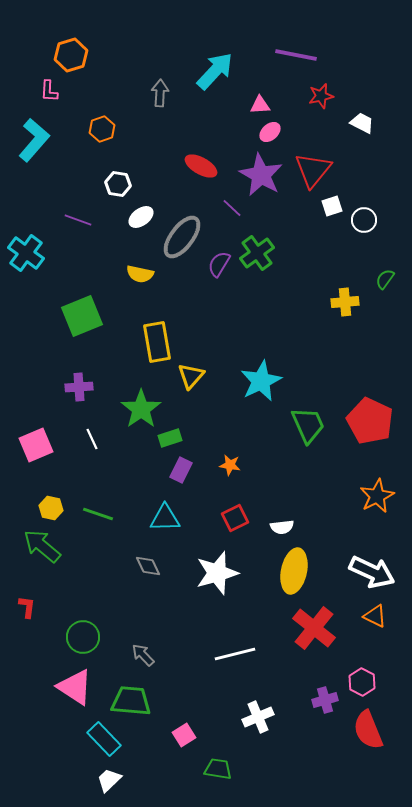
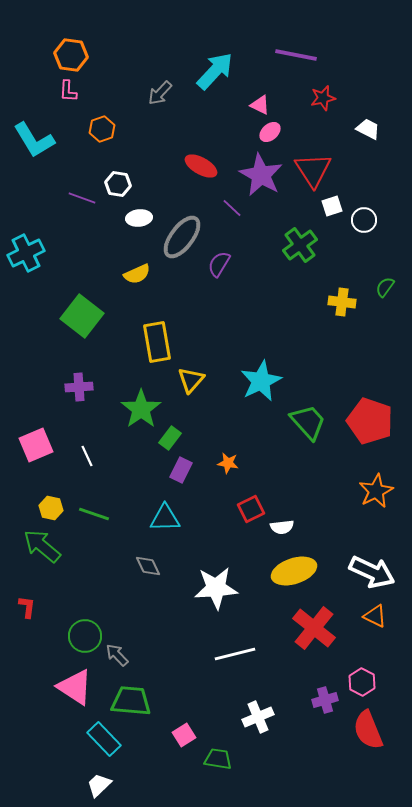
orange hexagon at (71, 55): rotated 24 degrees clockwise
pink L-shape at (49, 91): moved 19 px right
gray arrow at (160, 93): rotated 140 degrees counterclockwise
red star at (321, 96): moved 2 px right, 2 px down
pink triangle at (260, 105): rotated 30 degrees clockwise
white trapezoid at (362, 123): moved 6 px right, 6 px down
cyan L-shape at (34, 140): rotated 108 degrees clockwise
red triangle at (313, 170): rotated 12 degrees counterclockwise
white ellipse at (141, 217): moved 2 px left, 1 px down; rotated 30 degrees clockwise
purple line at (78, 220): moved 4 px right, 22 px up
cyan cross at (26, 253): rotated 27 degrees clockwise
green cross at (257, 253): moved 43 px right, 8 px up
yellow semicircle at (140, 274): moved 3 px left; rotated 36 degrees counterclockwise
green semicircle at (385, 279): moved 8 px down
yellow cross at (345, 302): moved 3 px left; rotated 12 degrees clockwise
green square at (82, 316): rotated 30 degrees counterclockwise
yellow triangle at (191, 376): moved 4 px down
red pentagon at (370, 421): rotated 6 degrees counterclockwise
green trapezoid at (308, 425): moved 3 px up; rotated 18 degrees counterclockwise
green rectangle at (170, 438): rotated 35 degrees counterclockwise
white line at (92, 439): moved 5 px left, 17 px down
orange star at (230, 465): moved 2 px left, 2 px up
orange star at (377, 496): moved 1 px left, 5 px up
green line at (98, 514): moved 4 px left
red square at (235, 518): moved 16 px right, 9 px up
yellow ellipse at (294, 571): rotated 60 degrees clockwise
white star at (217, 573): moved 1 px left, 15 px down; rotated 12 degrees clockwise
green circle at (83, 637): moved 2 px right, 1 px up
gray arrow at (143, 655): moved 26 px left
green trapezoid at (218, 769): moved 10 px up
white trapezoid at (109, 780): moved 10 px left, 5 px down
